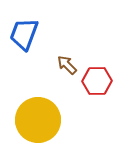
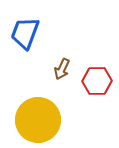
blue trapezoid: moved 1 px right, 1 px up
brown arrow: moved 5 px left, 4 px down; rotated 110 degrees counterclockwise
